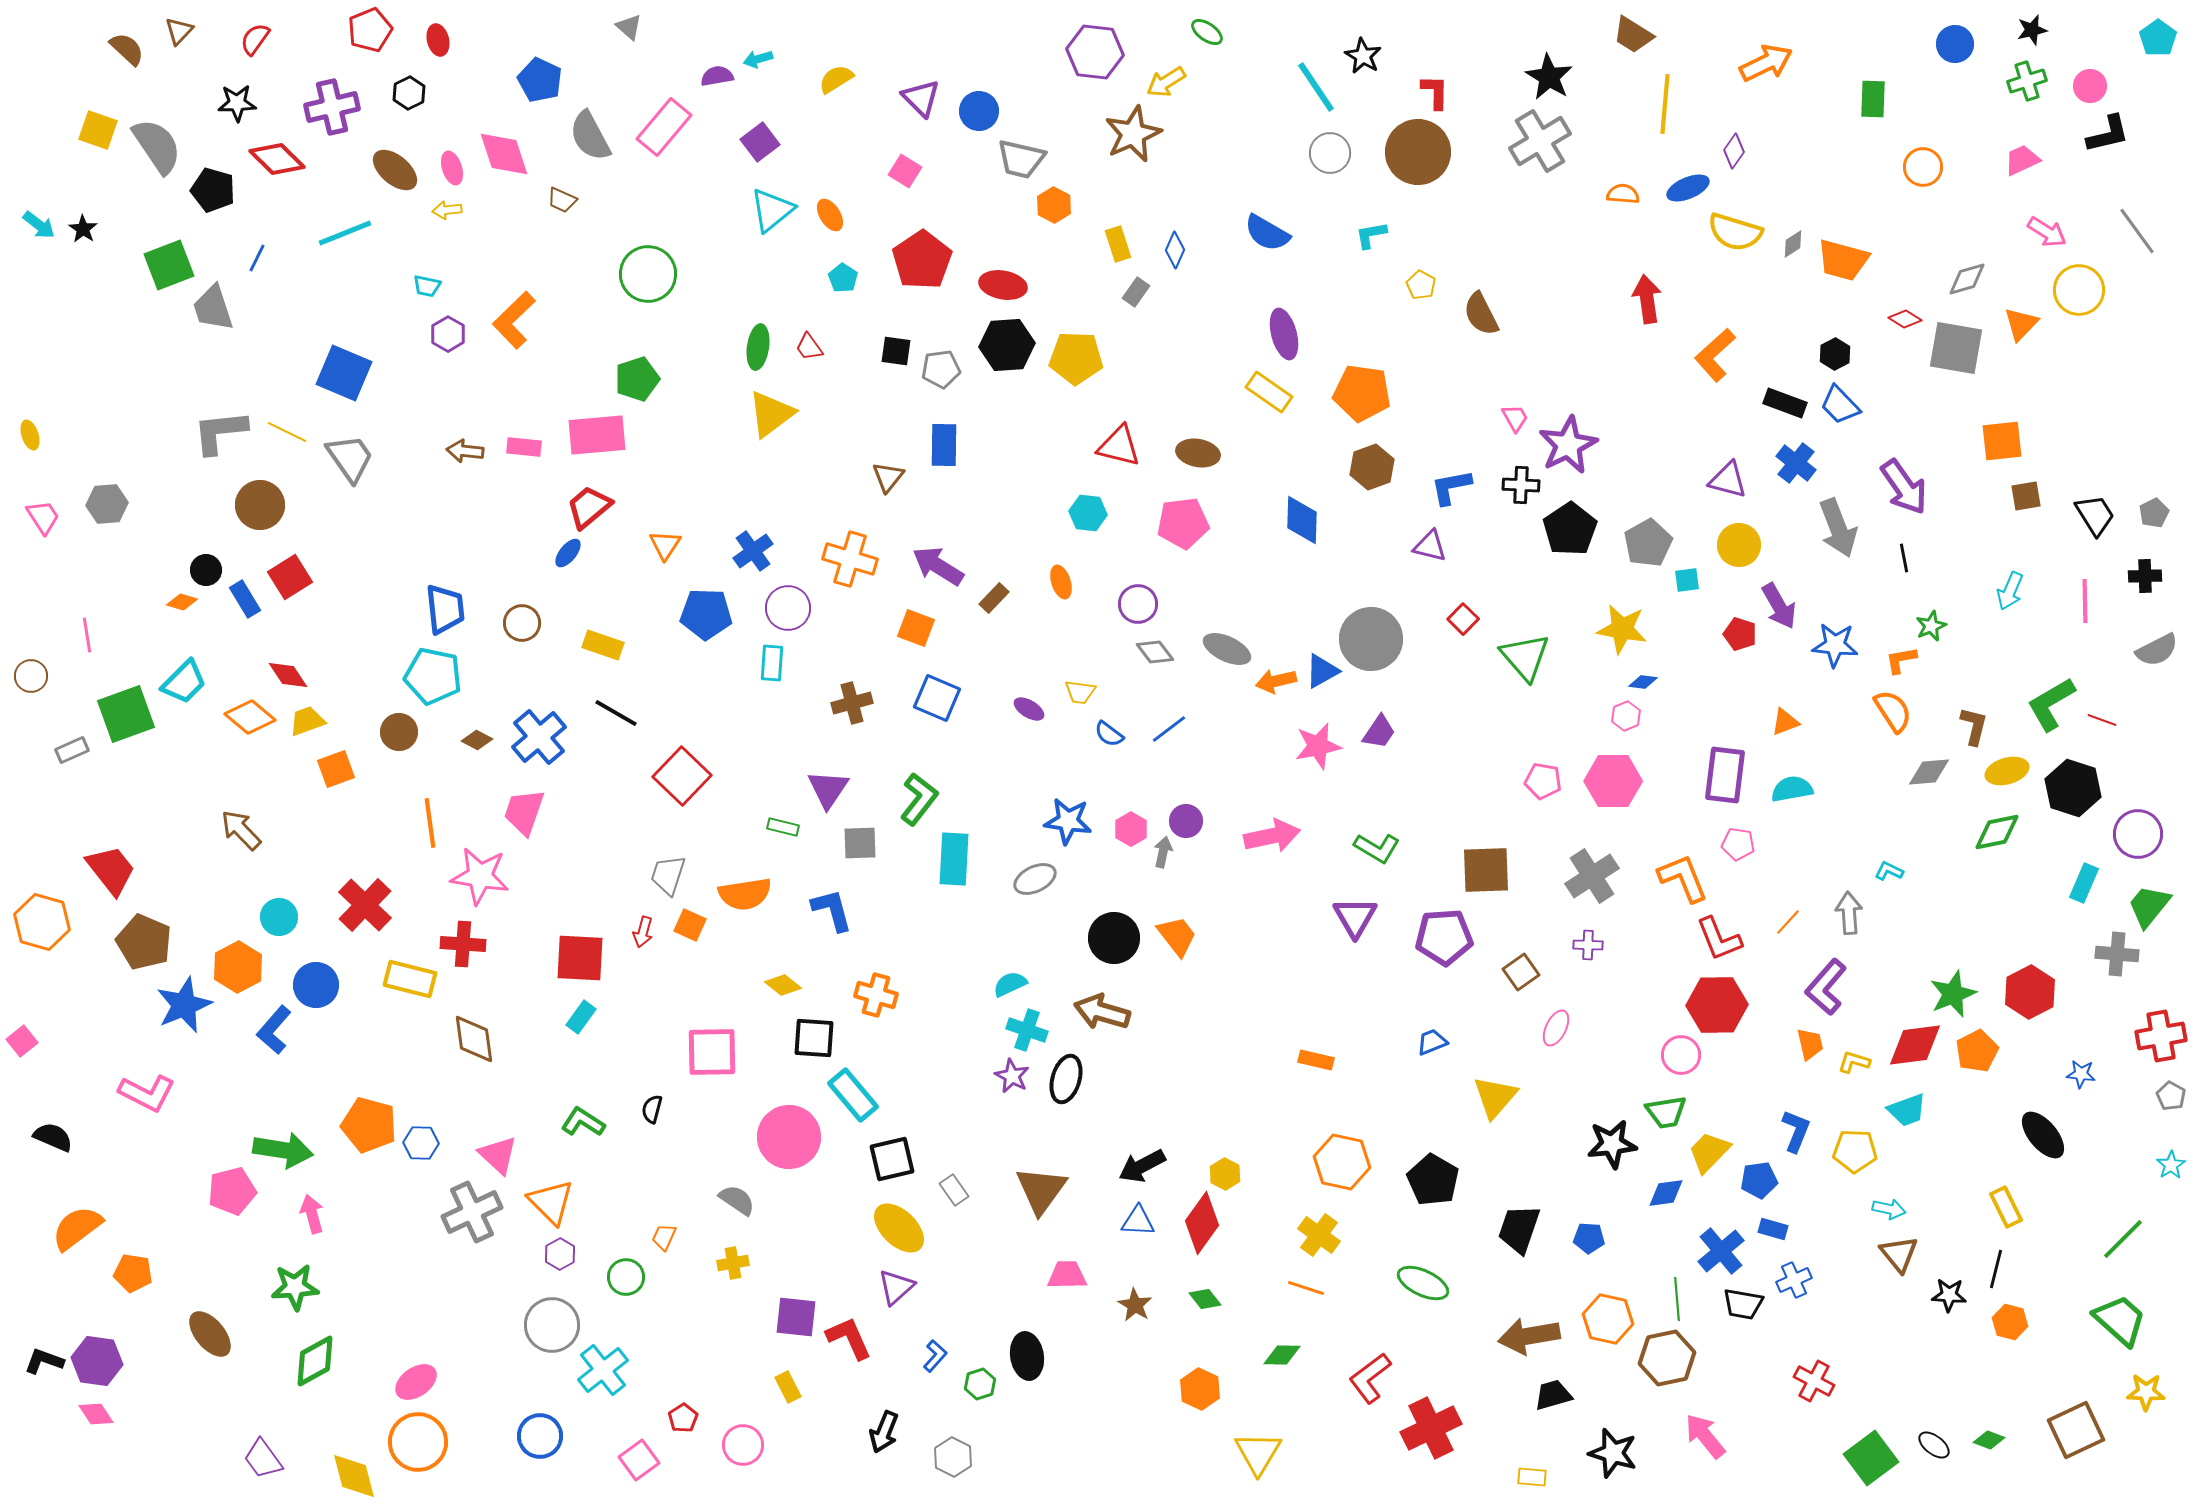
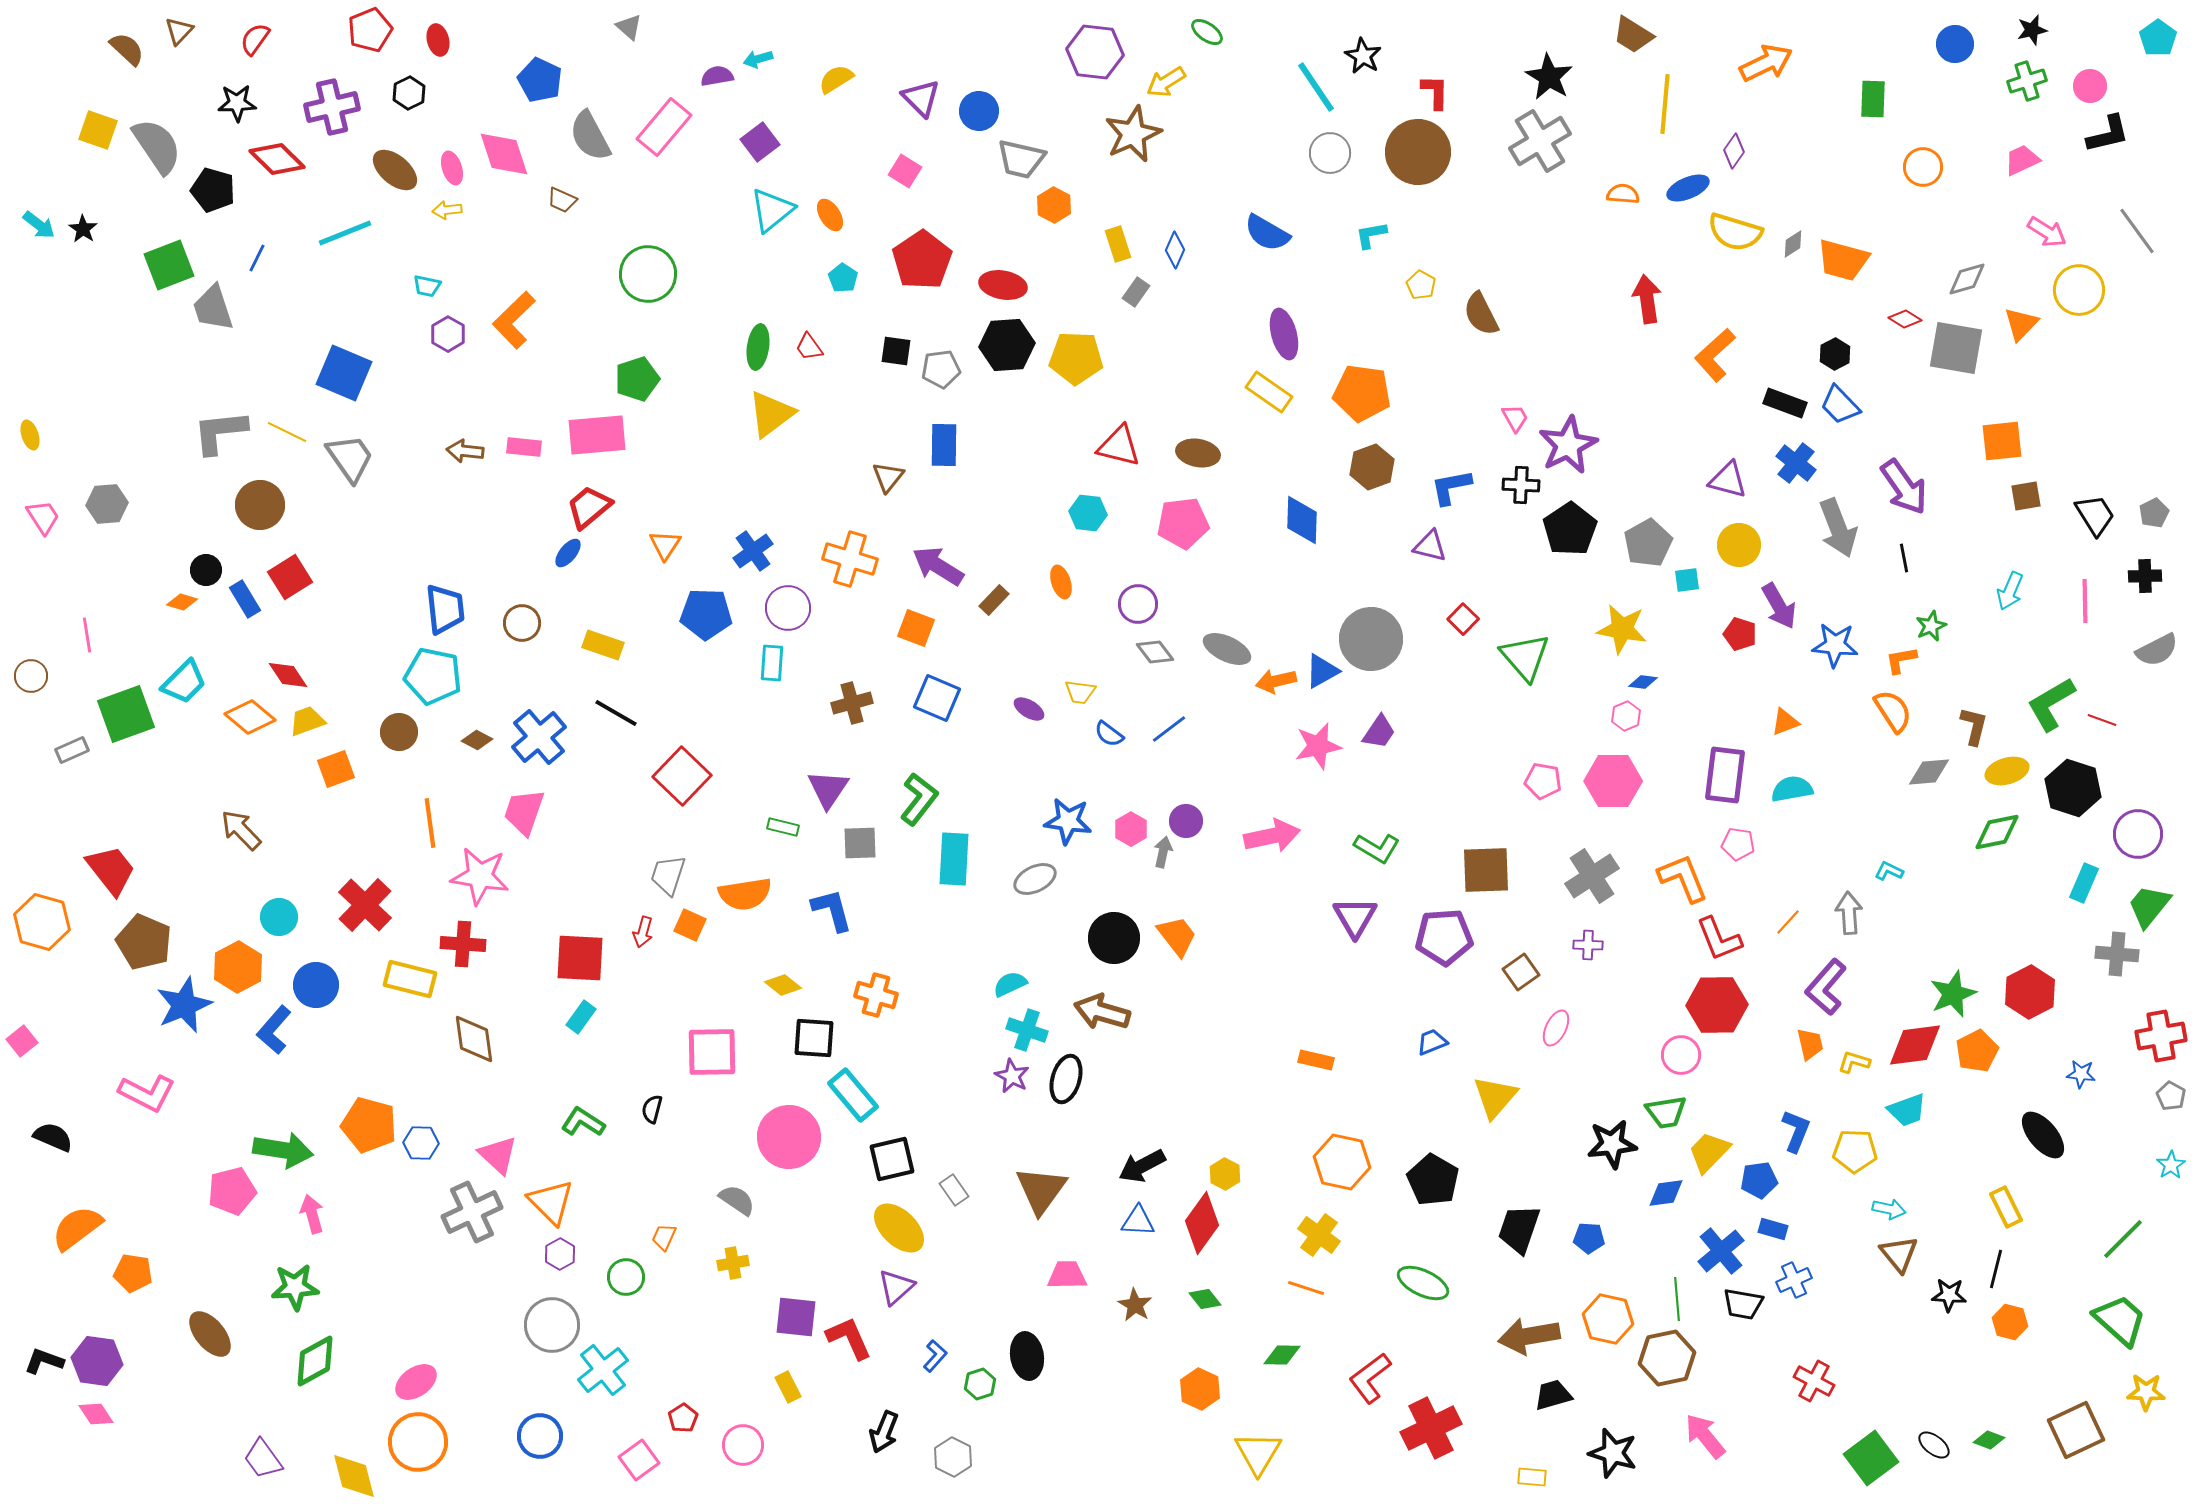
brown rectangle at (994, 598): moved 2 px down
